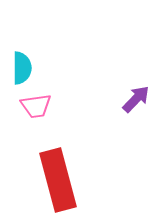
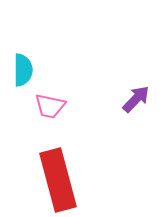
cyan semicircle: moved 1 px right, 2 px down
pink trapezoid: moved 14 px right; rotated 20 degrees clockwise
